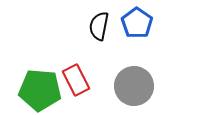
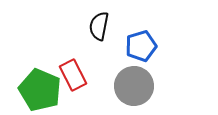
blue pentagon: moved 4 px right, 23 px down; rotated 20 degrees clockwise
red rectangle: moved 3 px left, 5 px up
green pentagon: rotated 18 degrees clockwise
